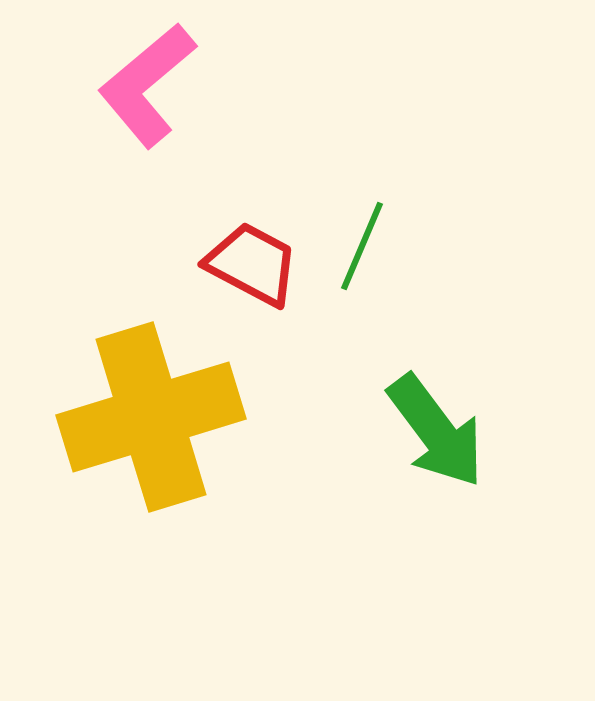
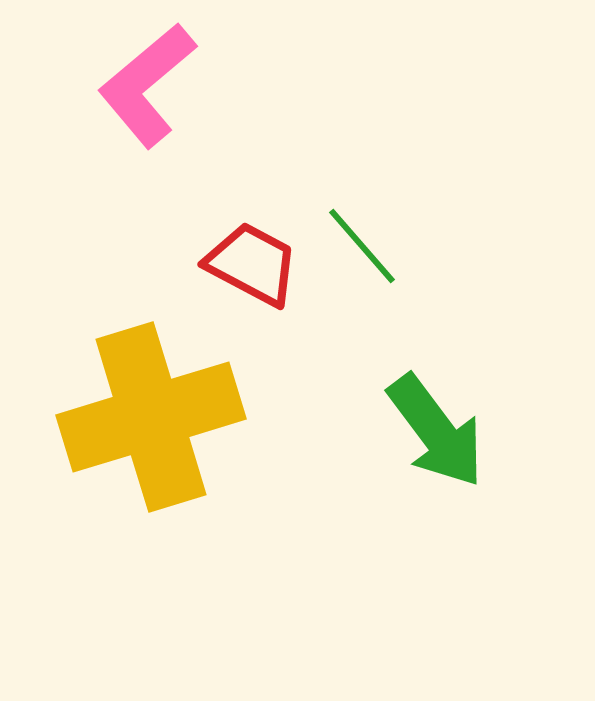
green line: rotated 64 degrees counterclockwise
